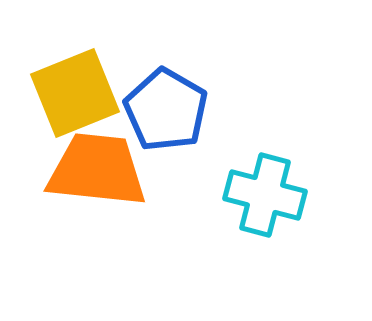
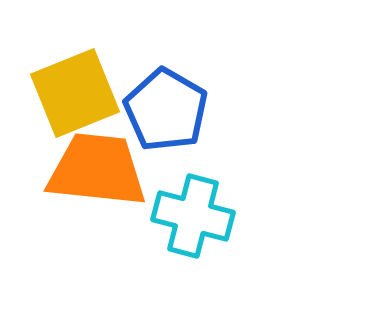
cyan cross: moved 72 px left, 21 px down
